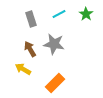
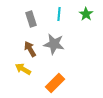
cyan line: rotated 56 degrees counterclockwise
